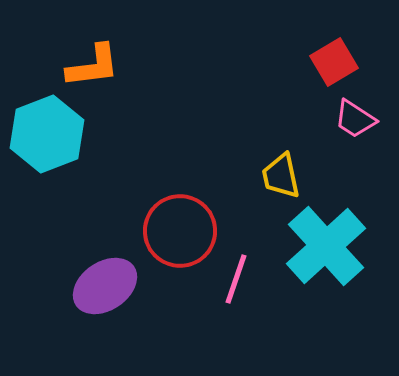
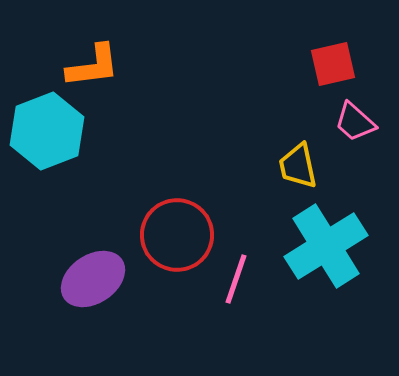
red square: moved 1 px left, 2 px down; rotated 18 degrees clockwise
pink trapezoid: moved 3 px down; rotated 9 degrees clockwise
cyan hexagon: moved 3 px up
yellow trapezoid: moved 17 px right, 10 px up
red circle: moved 3 px left, 4 px down
cyan cross: rotated 10 degrees clockwise
purple ellipse: moved 12 px left, 7 px up
